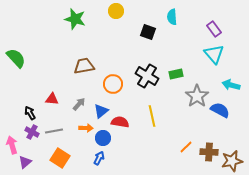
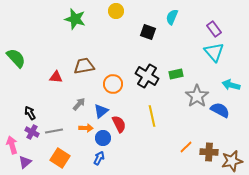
cyan semicircle: rotated 28 degrees clockwise
cyan triangle: moved 2 px up
red triangle: moved 4 px right, 22 px up
red semicircle: moved 1 px left, 2 px down; rotated 54 degrees clockwise
